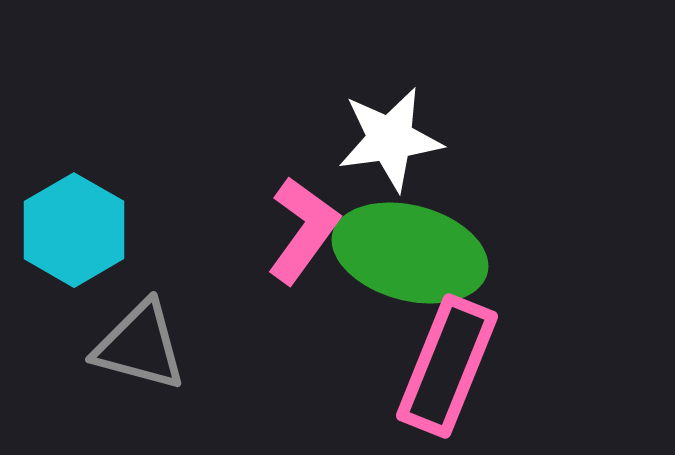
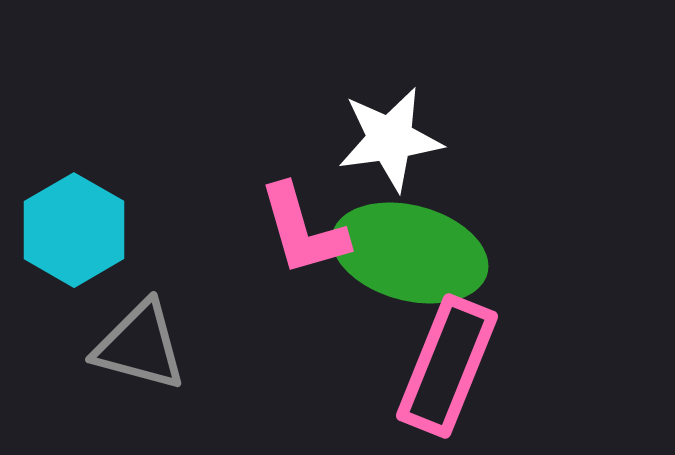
pink L-shape: rotated 128 degrees clockwise
